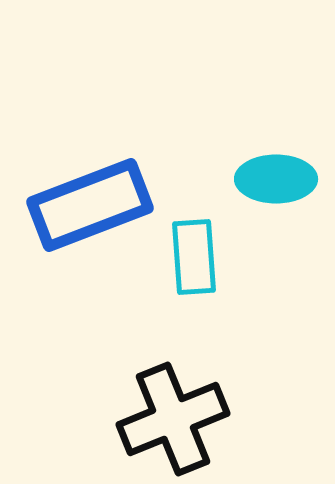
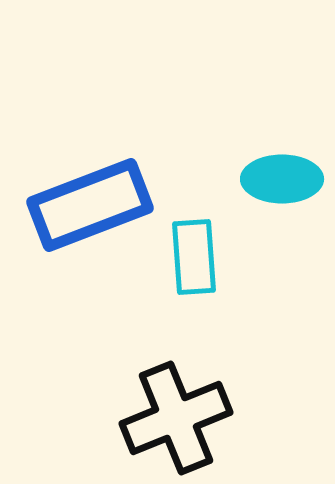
cyan ellipse: moved 6 px right
black cross: moved 3 px right, 1 px up
